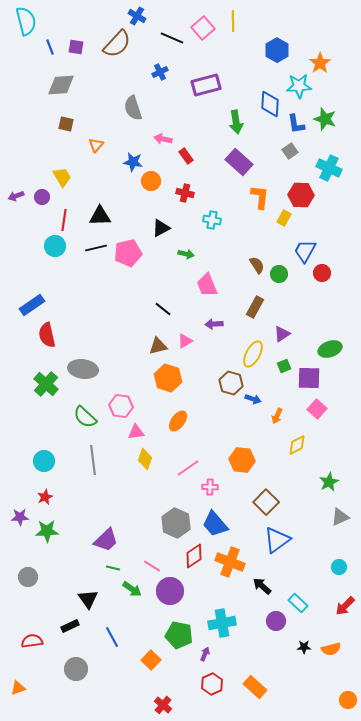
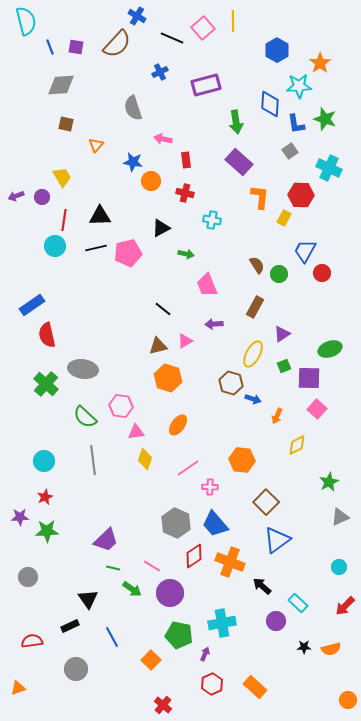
red rectangle at (186, 156): moved 4 px down; rotated 28 degrees clockwise
orange ellipse at (178, 421): moved 4 px down
purple circle at (170, 591): moved 2 px down
